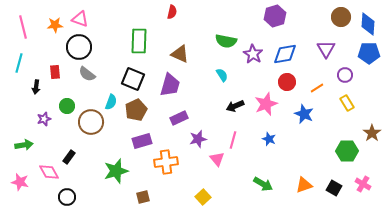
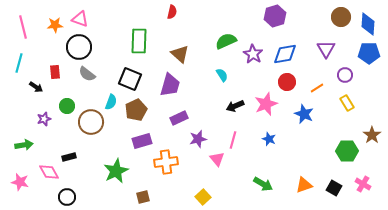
green semicircle at (226, 41): rotated 145 degrees clockwise
brown triangle at (180, 54): rotated 18 degrees clockwise
black square at (133, 79): moved 3 px left
black arrow at (36, 87): rotated 64 degrees counterclockwise
brown star at (372, 133): moved 2 px down
black rectangle at (69, 157): rotated 40 degrees clockwise
green star at (116, 171): rotated 10 degrees counterclockwise
